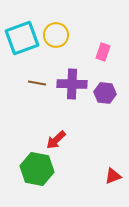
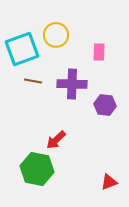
cyan square: moved 11 px down
pink rectangle: moved 4 px left; rotated 18 degrees counterclockwise
brown line: moved 4 px left, 2 px up
purple hexagon: moved 12 px down
red triangle: moved 4 px left, 6 px down
